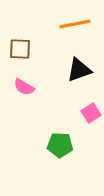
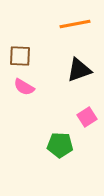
brown square: moved 7 px down
pink square: moved 4 px left, 4 px down
